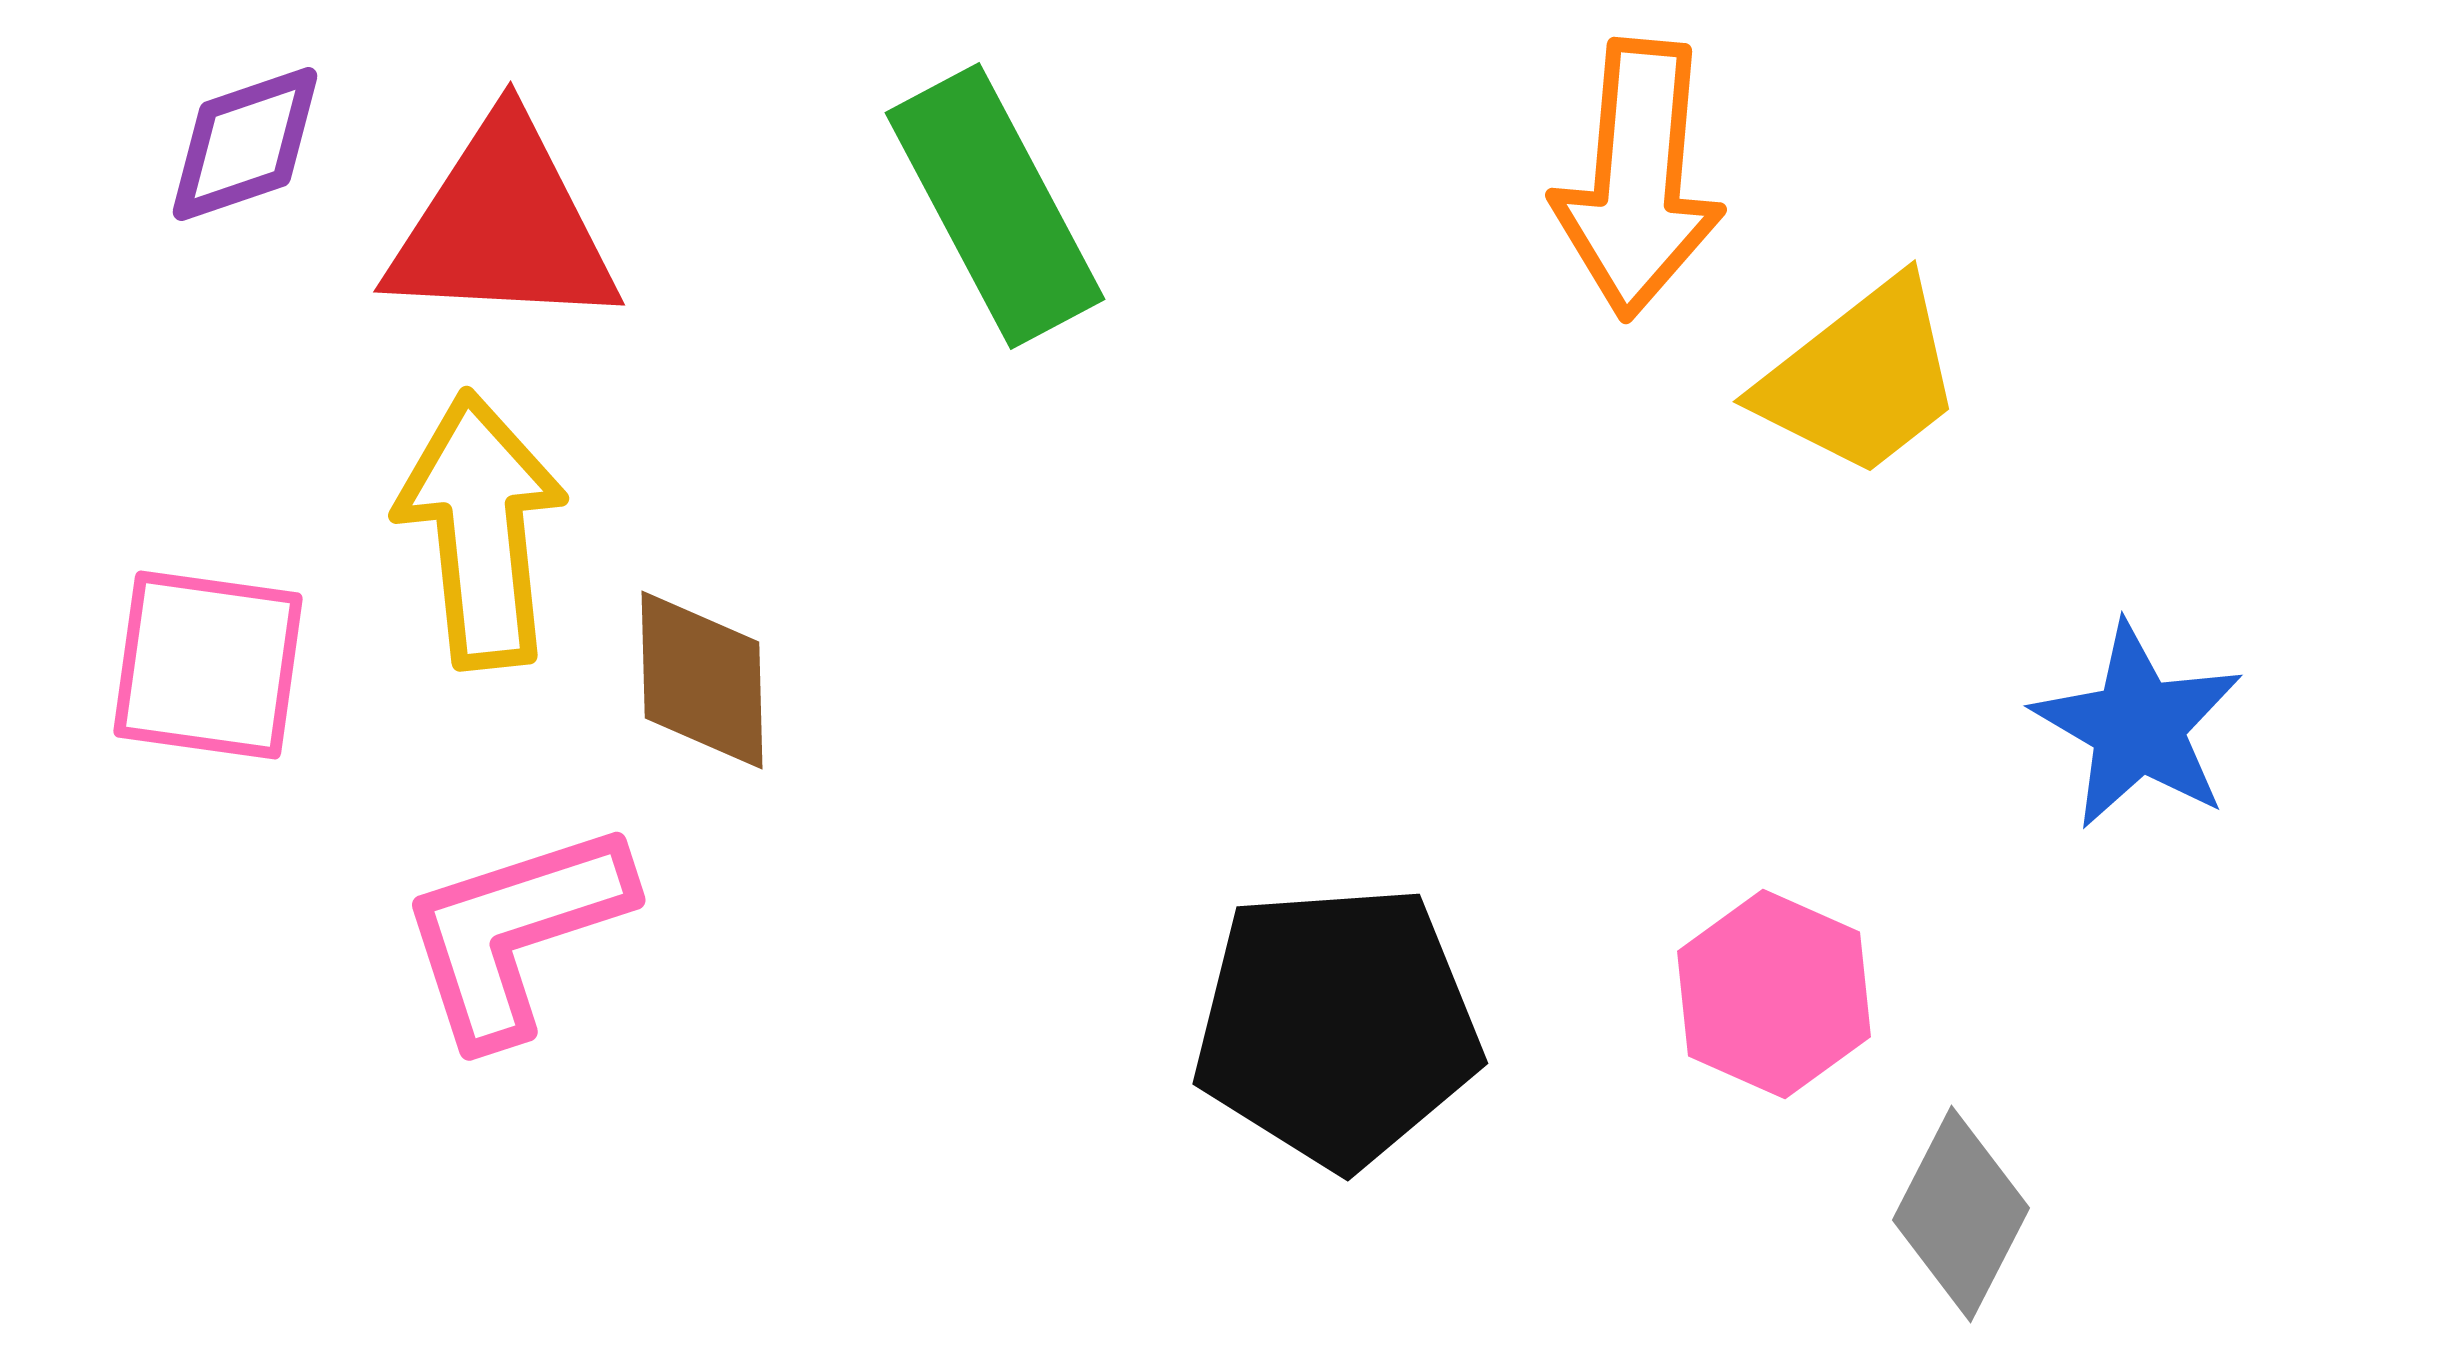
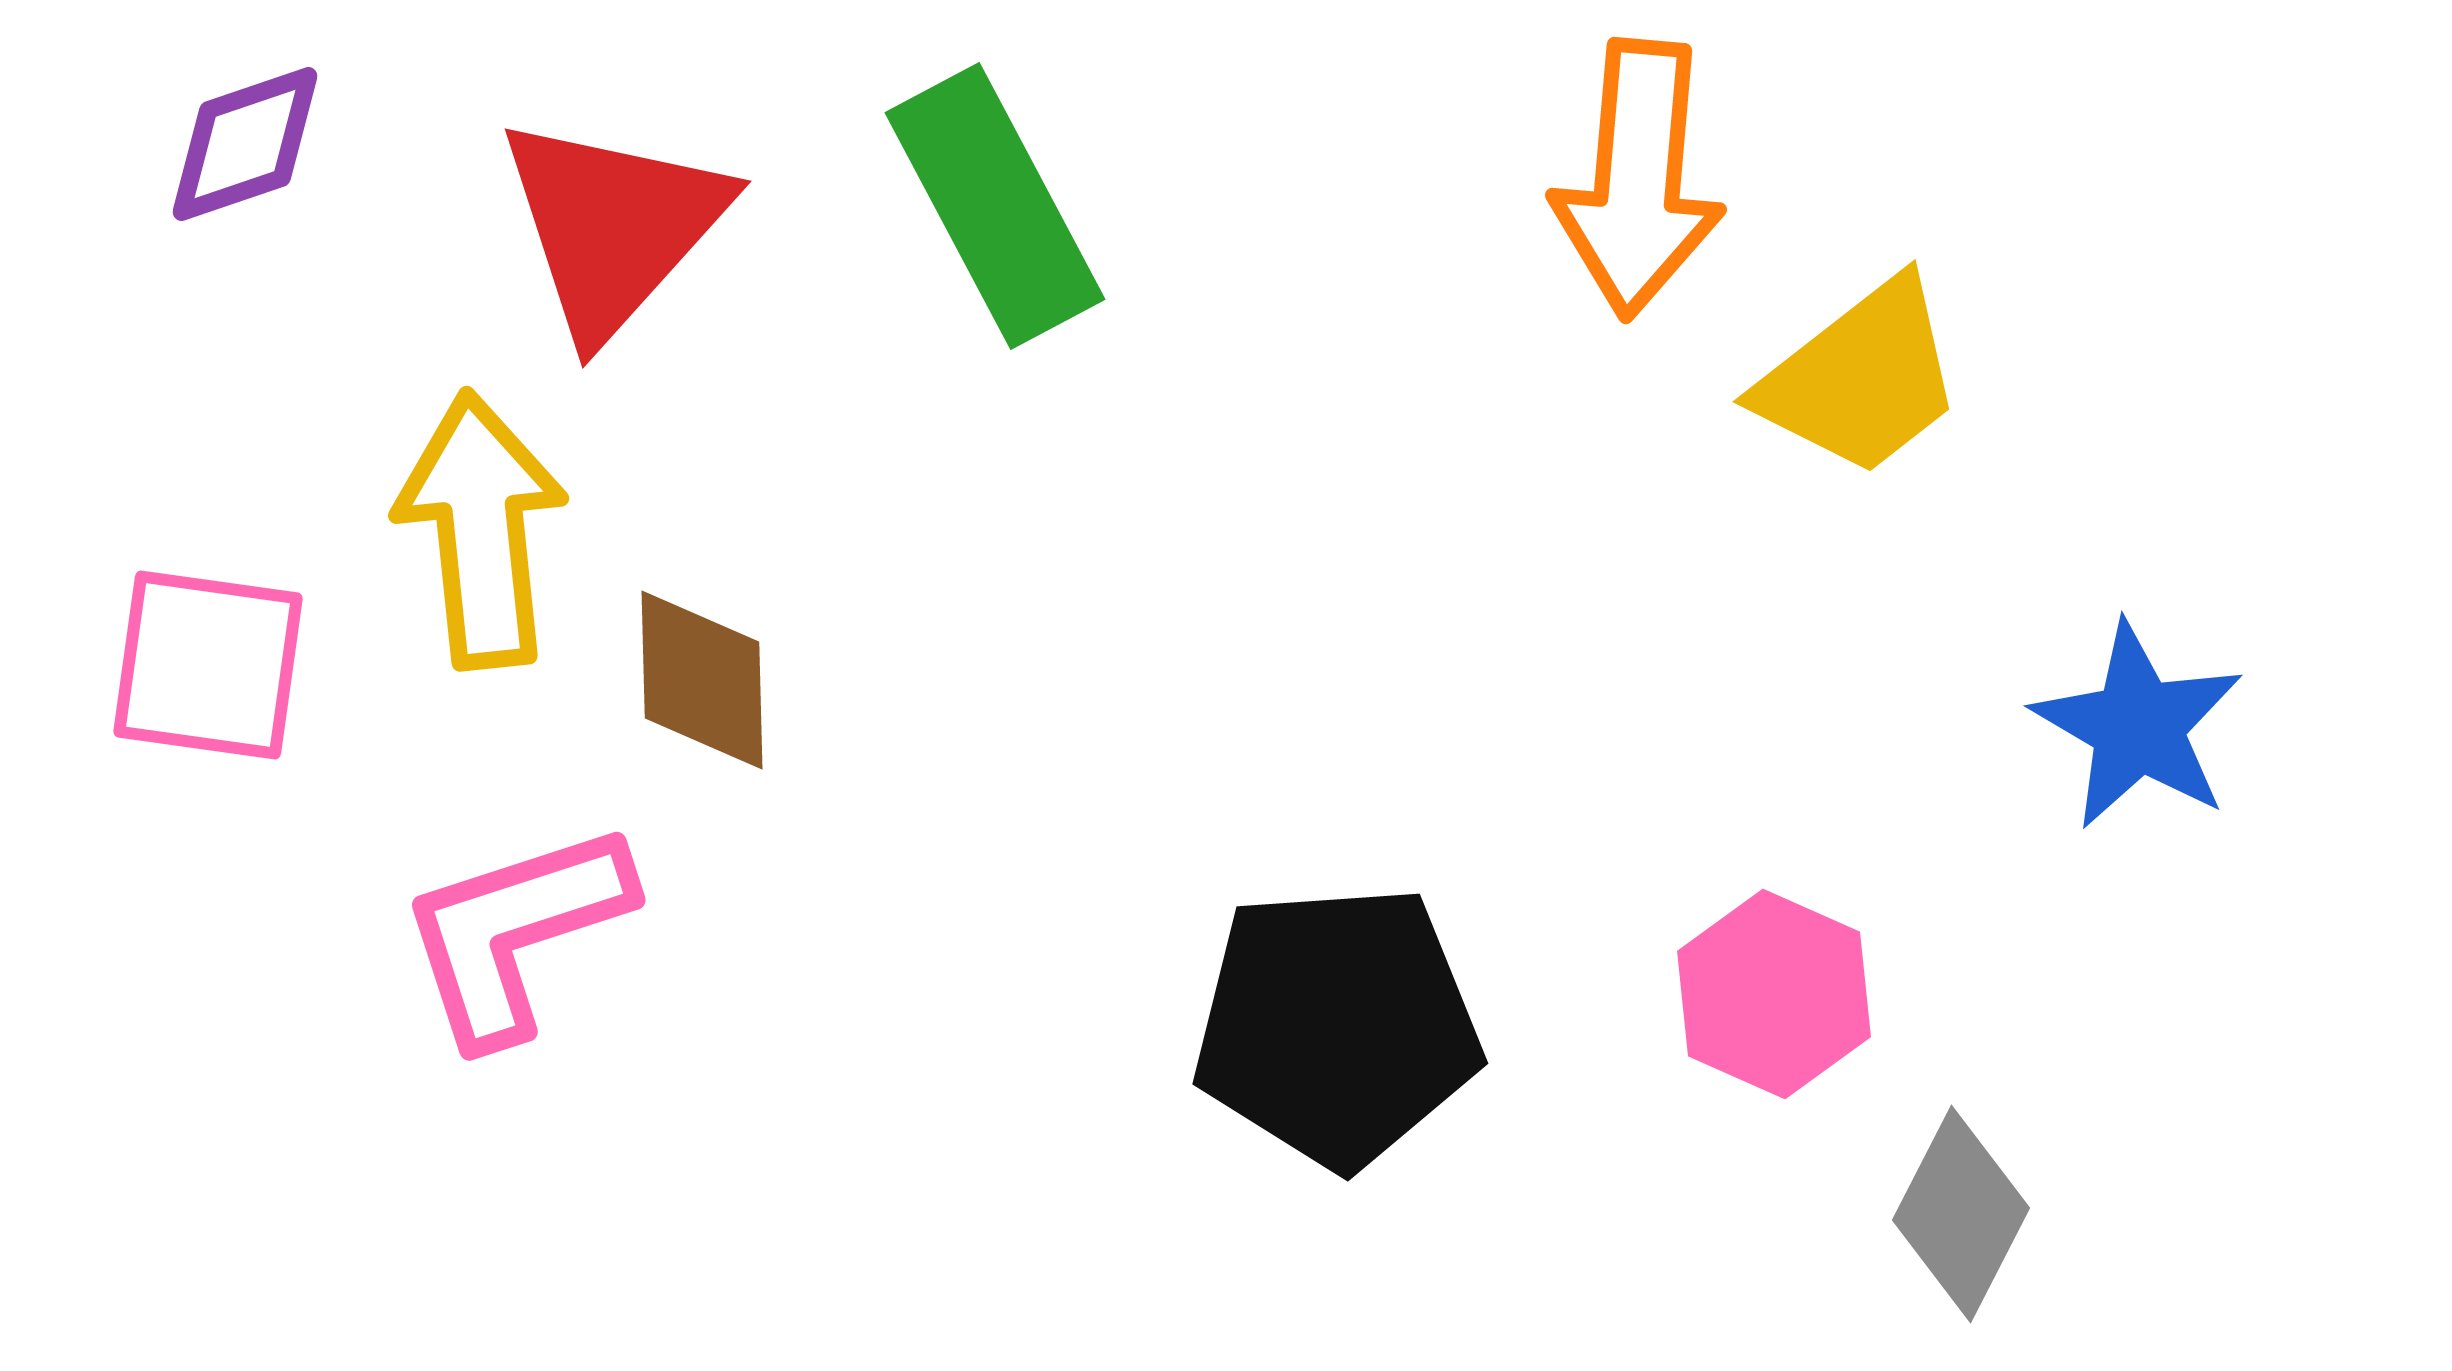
red triangle: moved 110 px right; rotated 51 degrees counterclockwise
